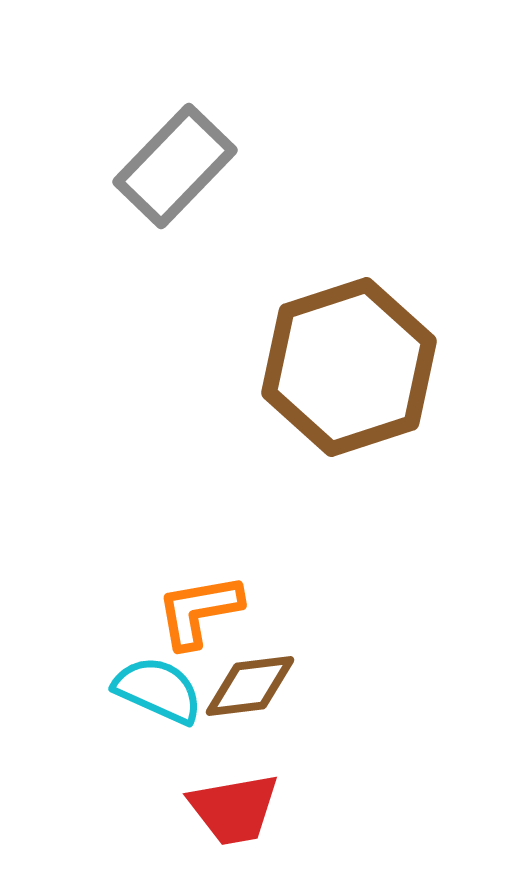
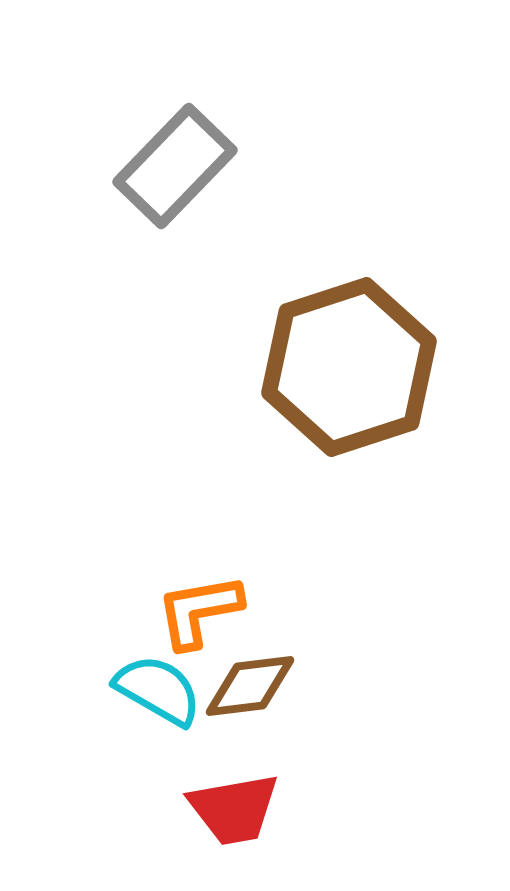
cyan semicircle: rotated 6 degrees clockwise
